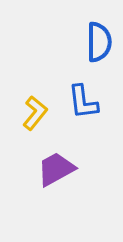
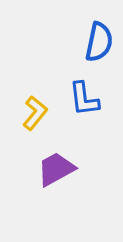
blue semicircle: rotated 12 degrees clockwise
blue L-shape: moved 1 px right, 3 px up
